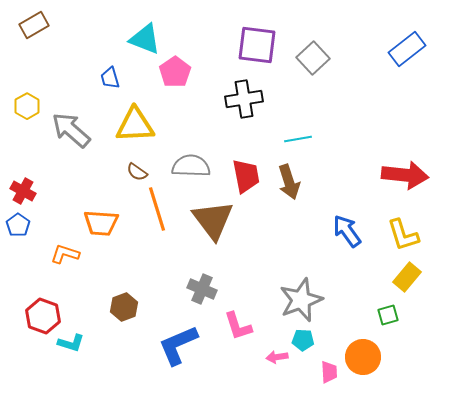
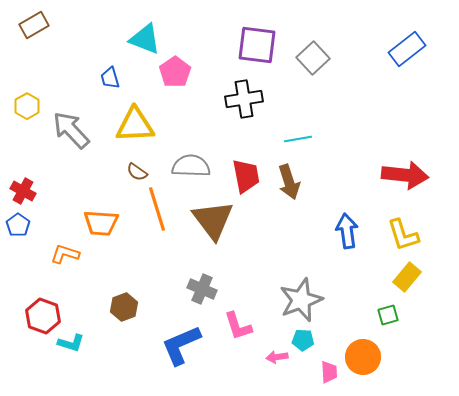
gray arrow: rotated 6 degrees clockwise
blue arrow: rotated 28 degrees clockwise
blue L-shape: moved 3 px right
